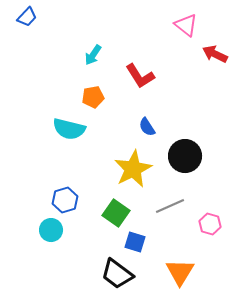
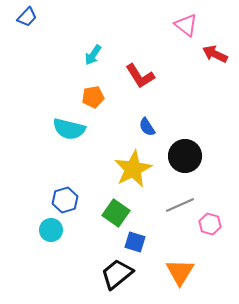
gray line: moved 10 px right, 1 px up
black trapezoid: rotated 104 degrees clockwise
